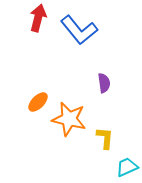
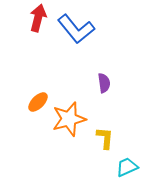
blue L-shape: moved 3 px left, 1 px up
orange star: rotated 28 degrees counterclockwise
